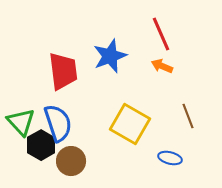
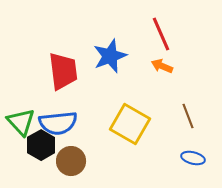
blue semicircle: rotated 102 degrees clockwise
blue ellipse: moved 23 px right
